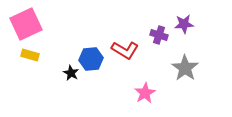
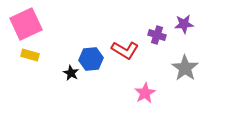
purple cross: moved 2 px left
